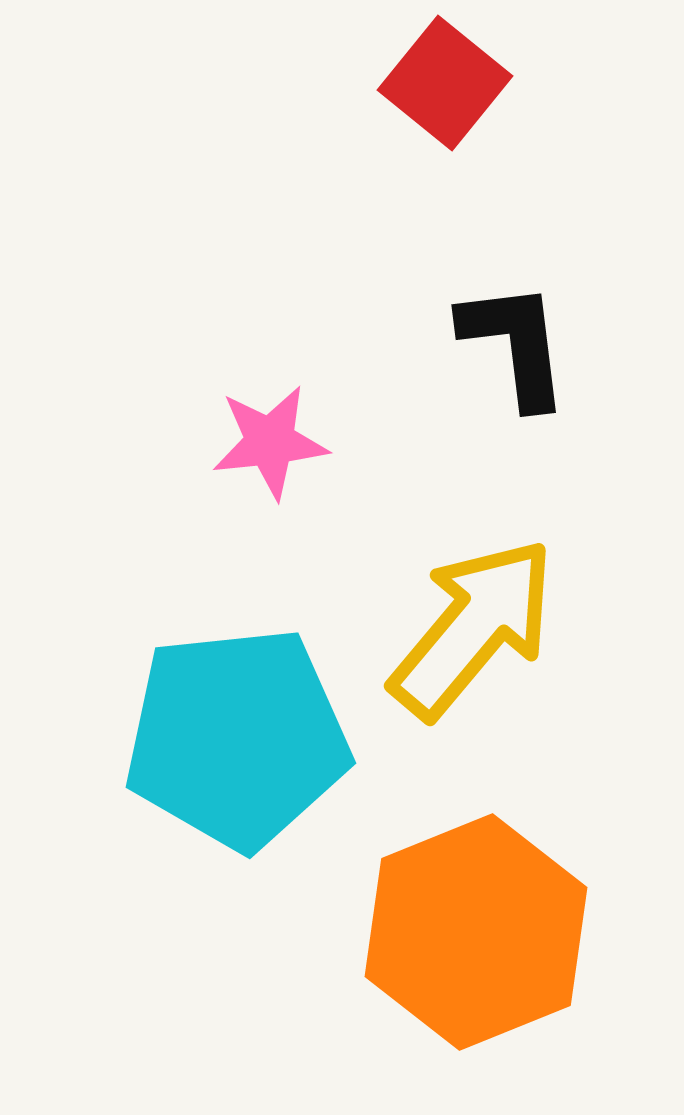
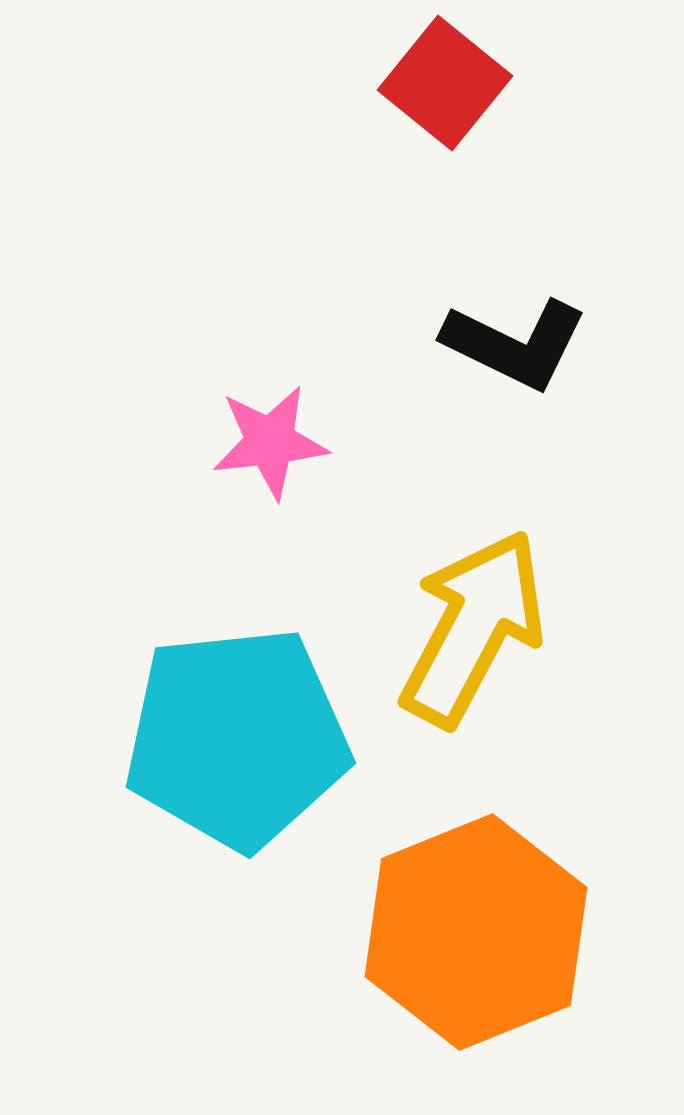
black L-shape: rotated 123 degrees clockwise
yellow arrow: rotated 12 degrees counterclockwise
